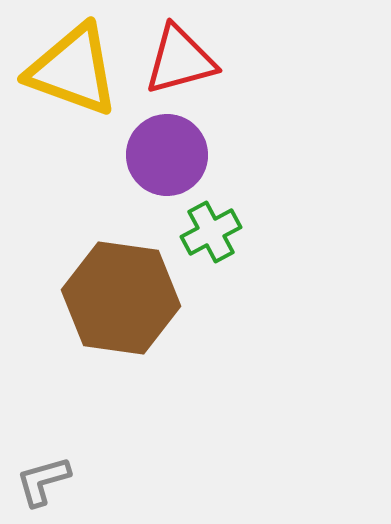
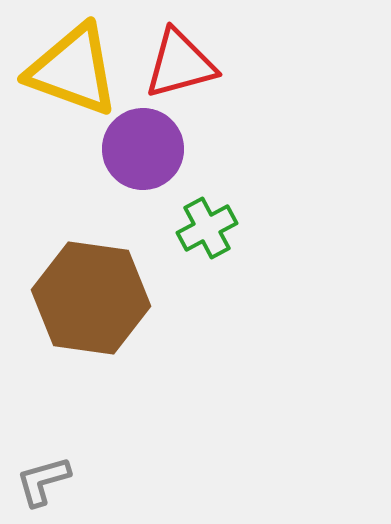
red triangle: moved 4 px down
purple circle: moved 24 px left, 6 px up
green cross: moved 4 px left, 4 px up
brown hexagon: moved 30 px left
